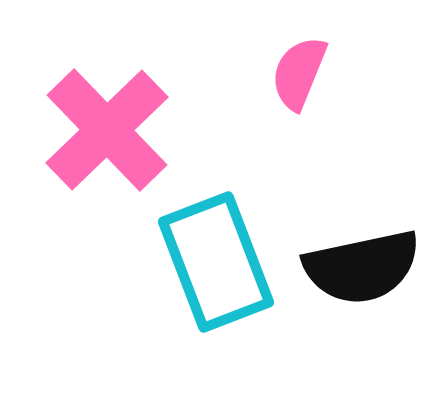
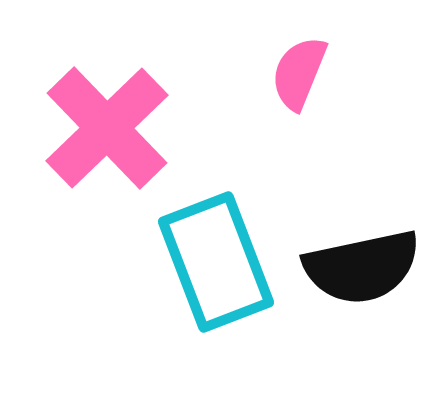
pink cross: moved 2 px up
